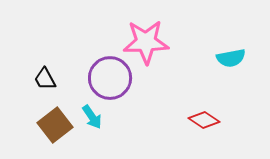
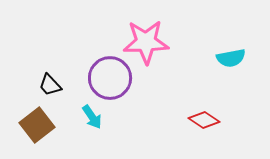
black trapezoid: moved 5 px right, 6 px down; rotated 15 degrees counterclockwise
brown square: moved 18 px left
